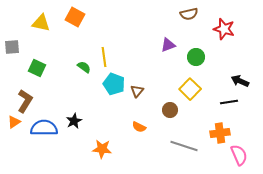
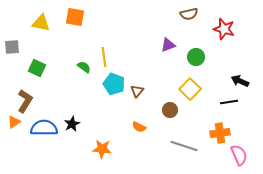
orange square: rotated 18 degrees counterclockwise
black star: moved 2 px left, 3 px down
